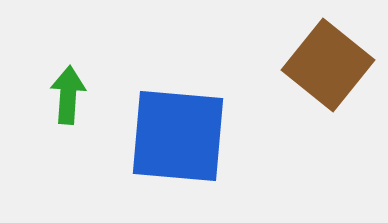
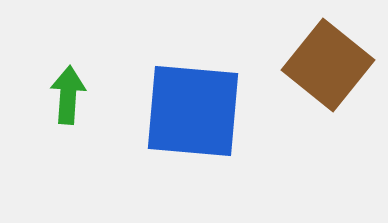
blue square: moved 15 px right, 25 px up
